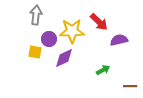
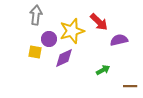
yellow star: rotated 15 degrees counterclockwise
